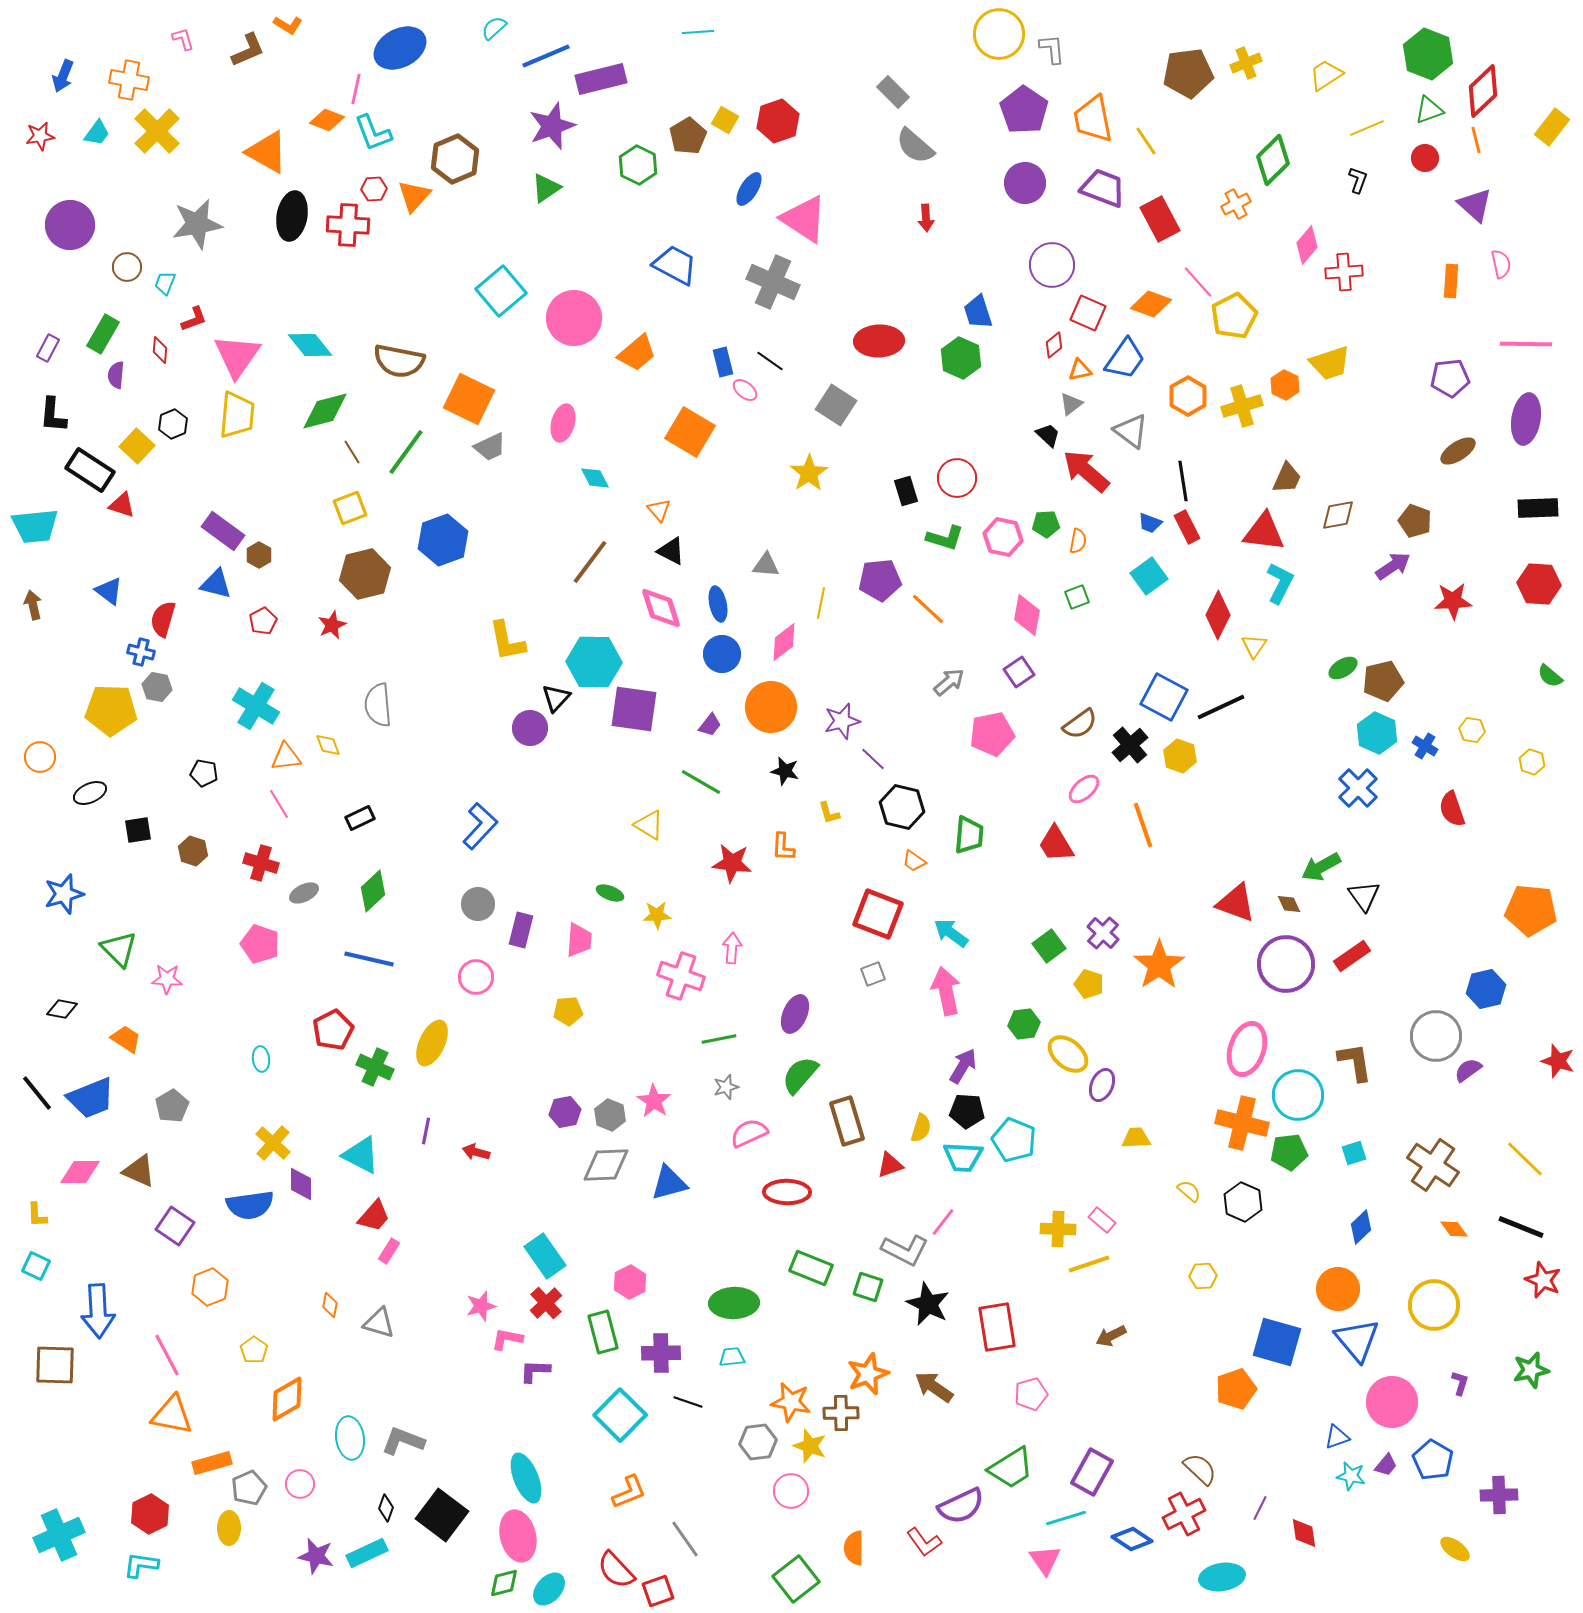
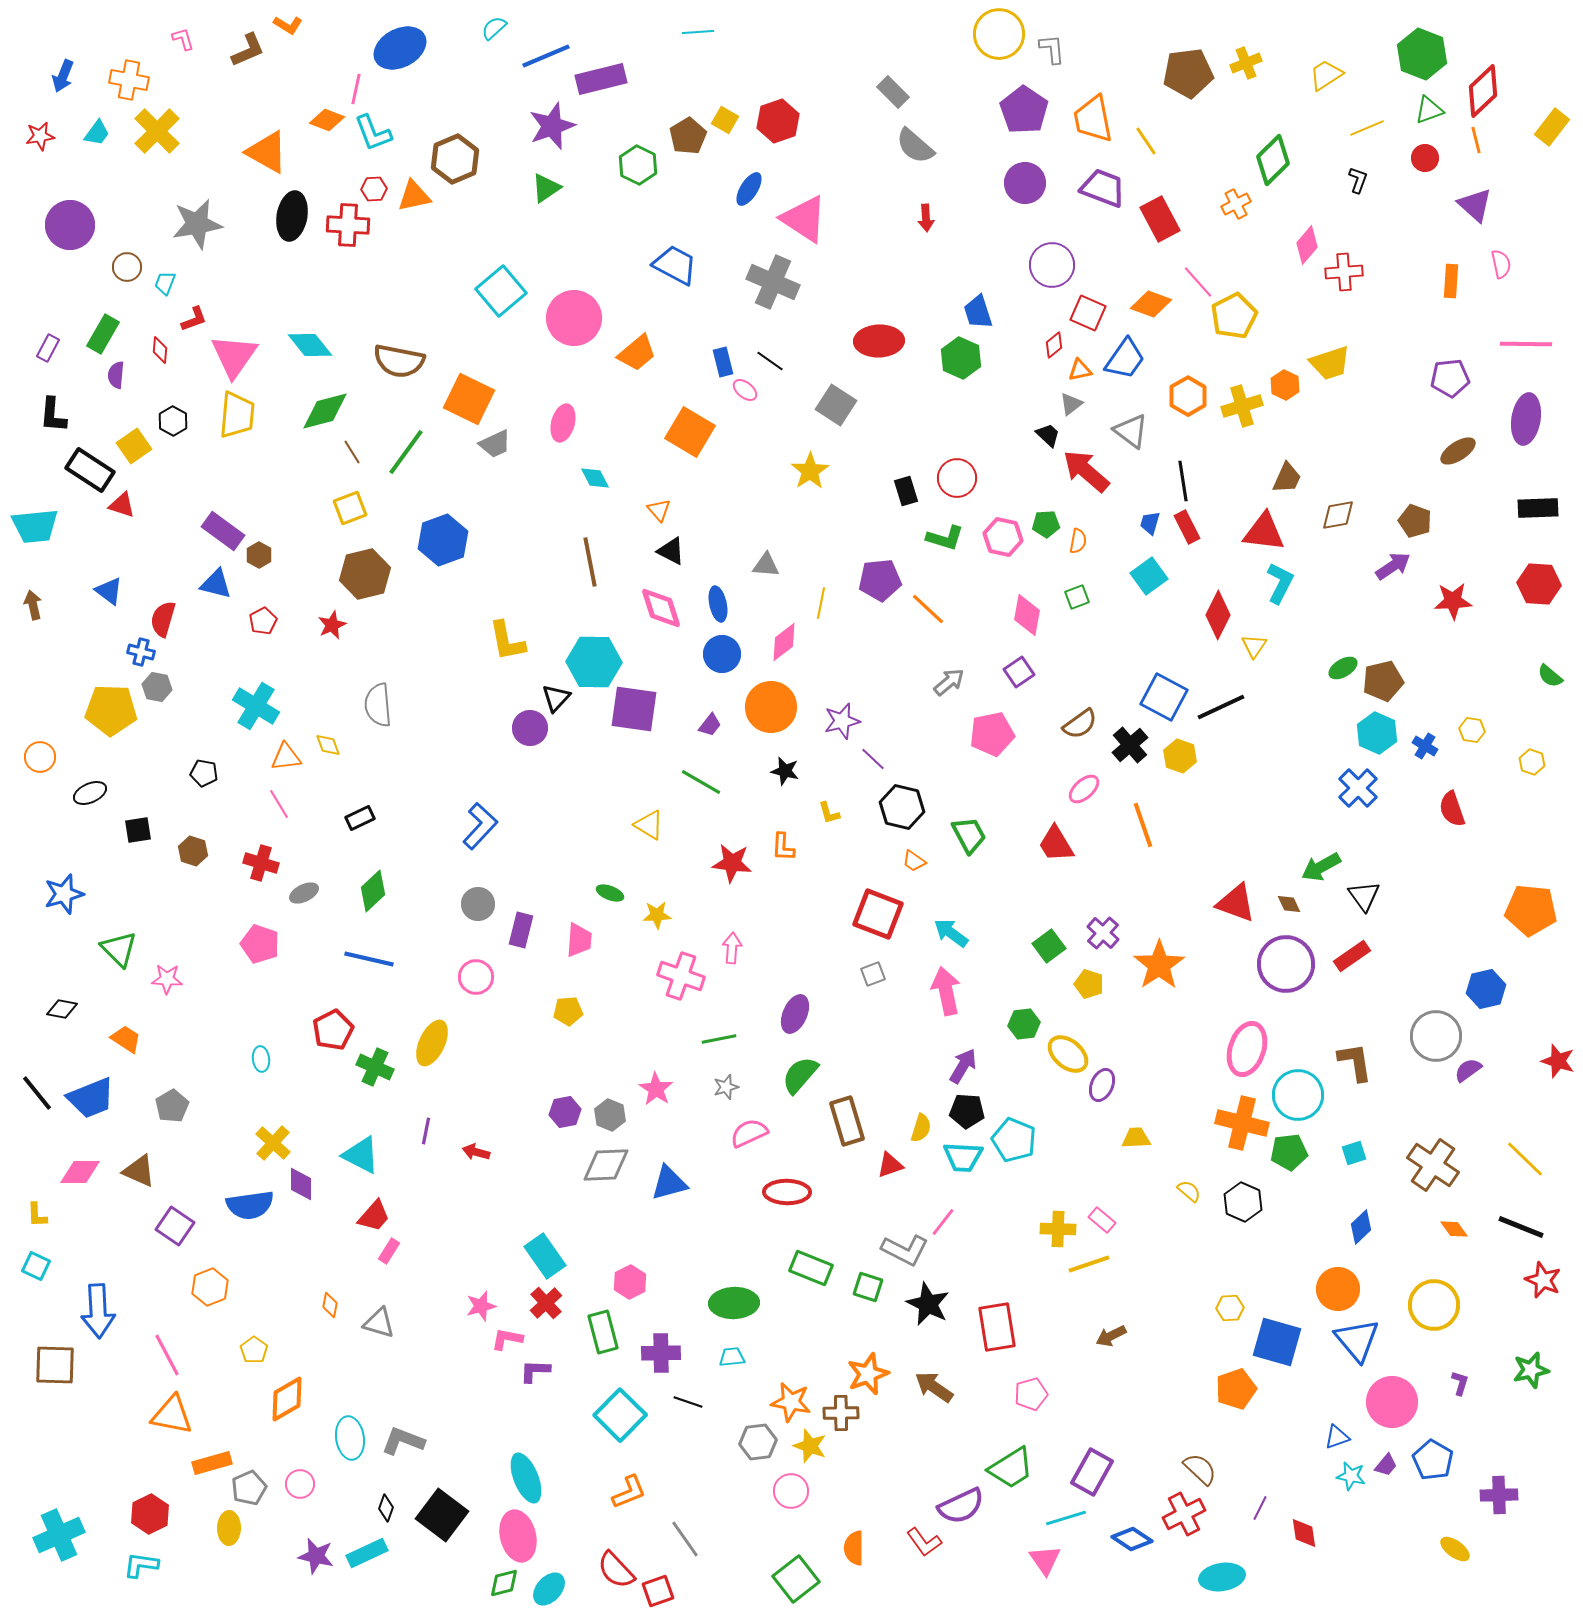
green hexagon at (1428, 54): moved 6 px left
orange triangle at (414, 196): rotated 36 degrees clockwise
pink triangle at (237, 356): moved 3 px left
black hexagon at (173, 424): moved 3 px up; rotated 8 degrees counterclockwise
yellow square at (137, 446): moved 3 px left; rotated 12 degrees clockwise
gray trapezoid at (490, 447): moved 5 px right, 3 px up
yellow star at (809, 473): moved 1 px right, 2 px up
blue trapezoid at (1150, 523): rotated 85 degrees clockwise
brown line at (590, 562): rotated 48 degrees counterclockwise
green trapezoid at (969, 835): rotated 33 degrees counterclockwise
pink star at (654, 1101): moved 2 px right, 12 px up
yellow hexagon at (1203, 1276): moved 27 px right, 32 px down
